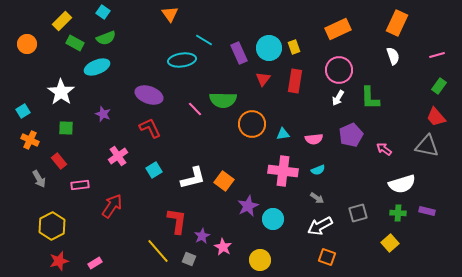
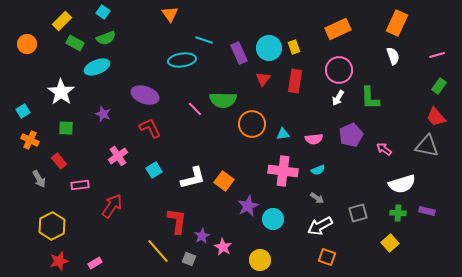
cyan line at (204, 40): rotated 12 degrees counterclockwise
purple ellipse at (149, 95): moved 4 px left
